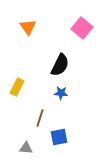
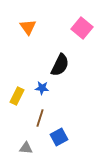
yellow rectangle: moved 9 px down
blue star: moved 19 px left, 5 px up
blue square: rotated 18 degrees counterclockwise
